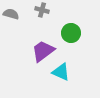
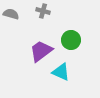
gray cross: moved 1 px right, 1 px down
green circle: moved 7 px down
purple trapezoid: moved 2 px left
